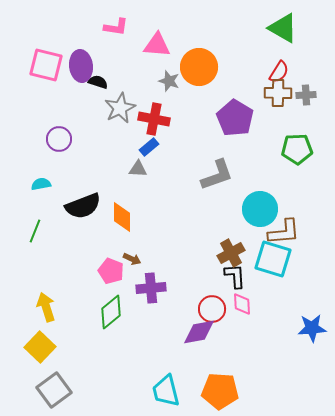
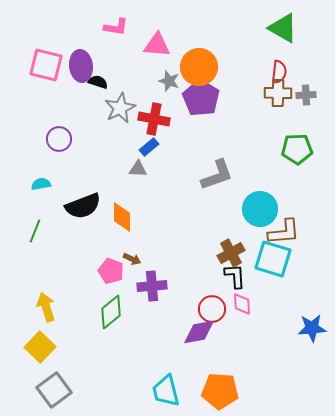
red semicircle at (279, 72): rotated 25 degrees counterclockwise
purple pentagon at (235, 118): moved 34 px left, 20 px up
purple cross at (151, 288): moved 1 px right, 2 px up
